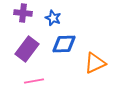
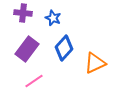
blue diamond: moved 4 px down; rotated 45 degrees counterclockwise
pink line: rotated 24 degrees counterclockwise
